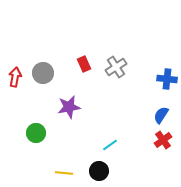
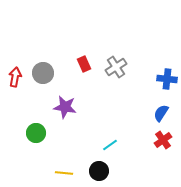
purple star: moved 4 px left; rotated 20 degrees clockwise
blue semicircle: moved 2 px up
